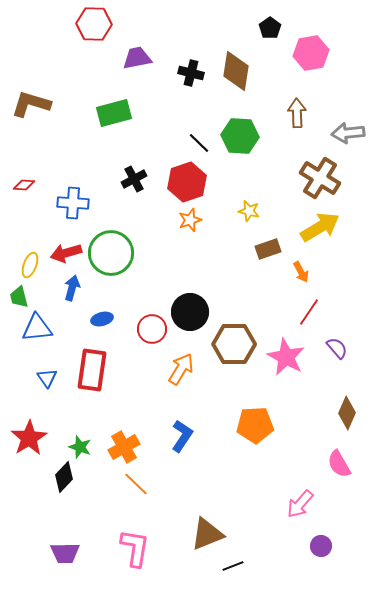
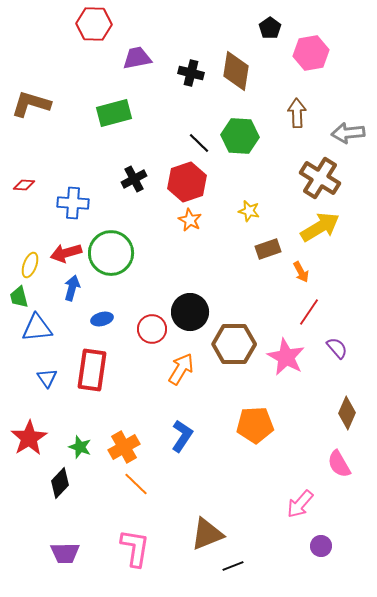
orange star at (190, 220): rotated 25 degrees counterclockwise
black diamond at (64, 477): moved 4 px left, 6 px down
